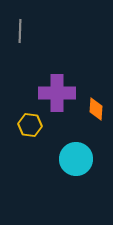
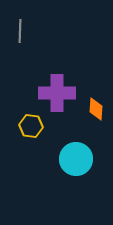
yellow hexagon: moved 1 px right, 1 px down
